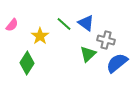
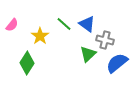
blue triangle: moved 1 px right, 1 px down
gray cross: moved 1 px left
